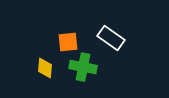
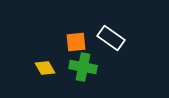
orange square: moved 8 px right
yellow diamond: rotated 35 degrees counterclockwise
